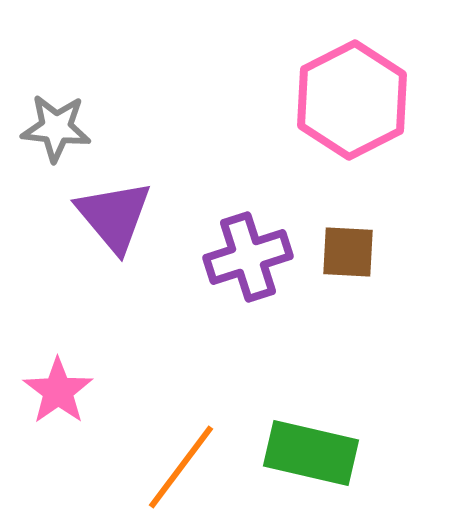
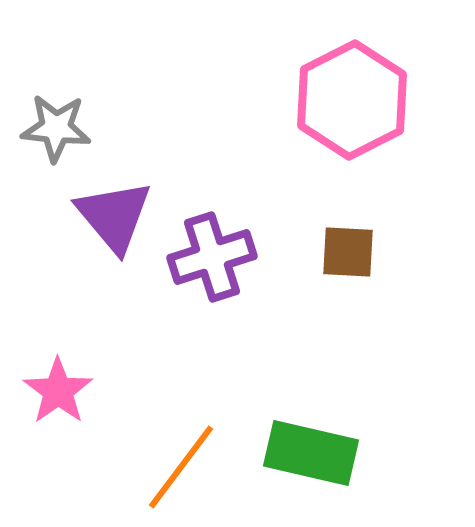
purple cross: moved 36 px left
